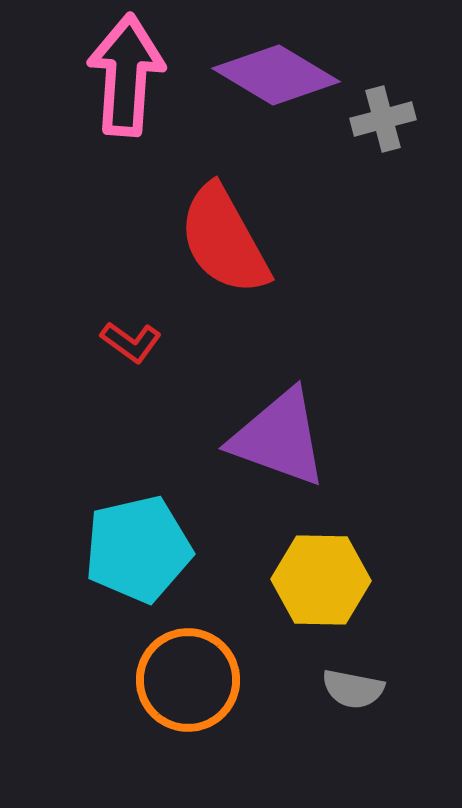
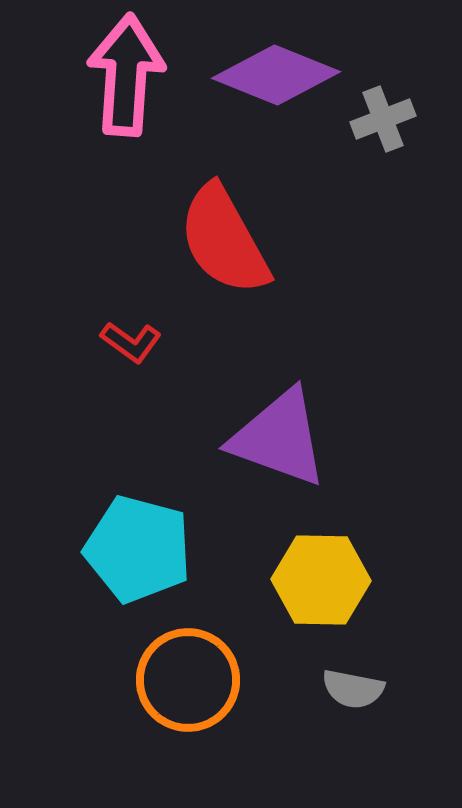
purple diamond: rotated 9 degrees counterclockwise
gray cross: rotated 6 degrees counterclockwise
cyan pentagon: rotated 28 degrees clockwise
